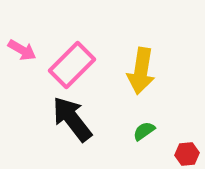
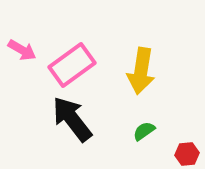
pink rectangle: rotated 9 degrees clockwise
